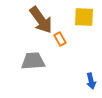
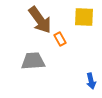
brown arrow: moved 1 px left
